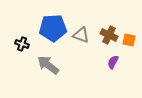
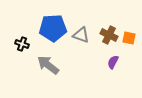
orange square: moved 2 px up
